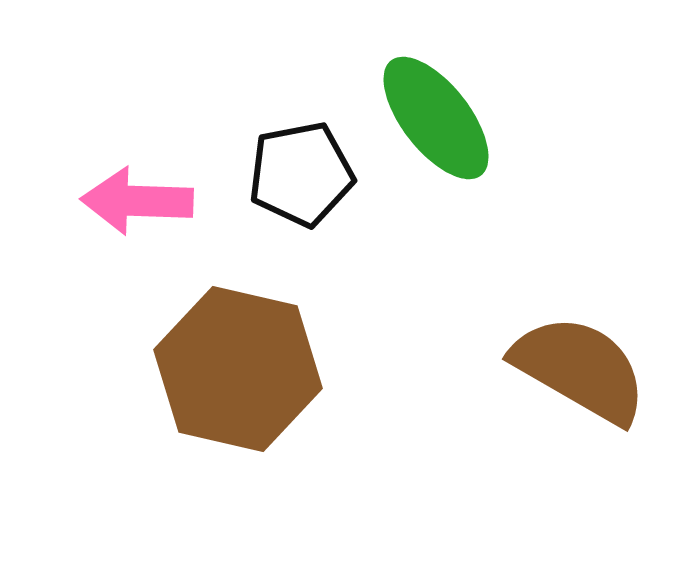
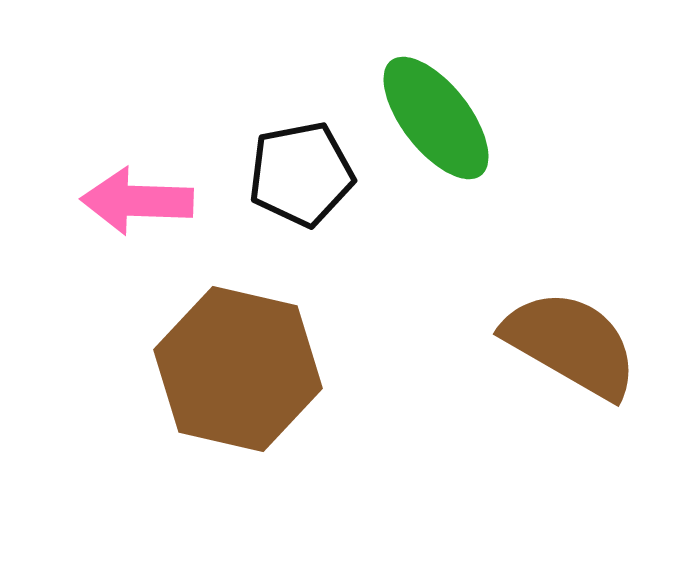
brown semicircle: moved 9 px left, 25 px up
